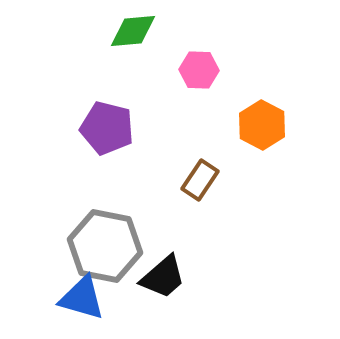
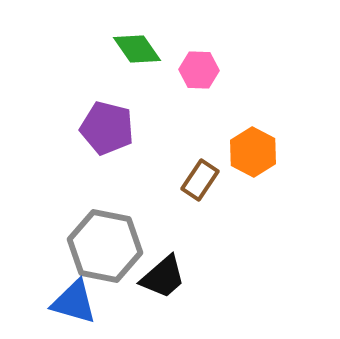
green diamond: moved 4 px right, 18 px down; rotated 60 degrees clockwise
orange hexagon: moved 9 px left, 27 px down
blue triangle: moved 8 px left, 4 px down
